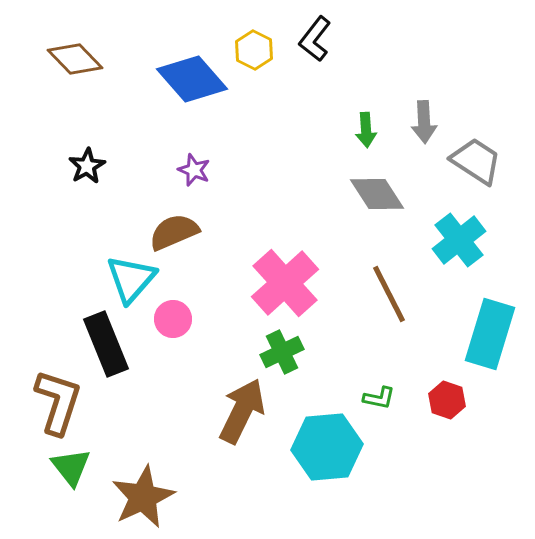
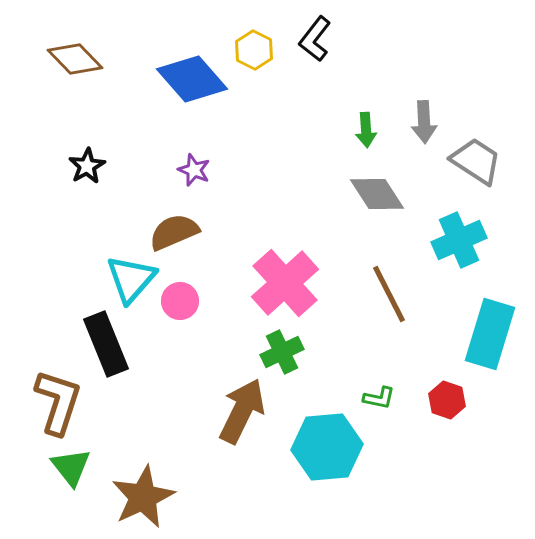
cyan cross: rotated 14 degrees clockwise
pink circle: moved 7 px right, 18 px up
